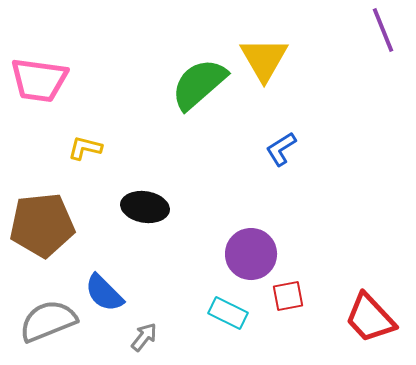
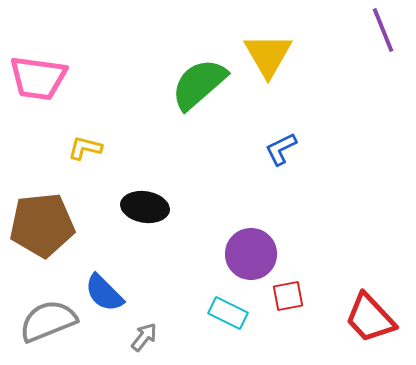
yellow triangle: moved 4 px right, 4 px up
pink trapezoid: moved 1 px left, 2 px up
blue L-shape: rotated 6 degrees clockwise
